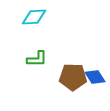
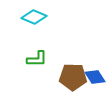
cyan diamond: rotated 25 degrees clockwise
